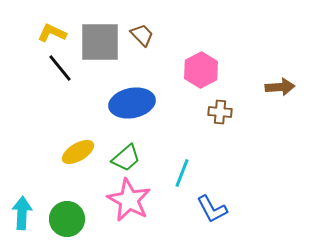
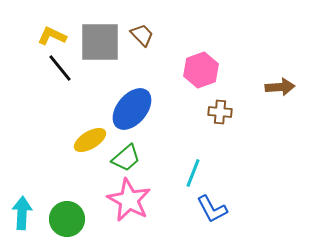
yellow L-shape: moved 3 px down
pink hexagon: rotated 8 degrees clockwise
blue ellipse: moved 6 px down; rotated 39 degrees counterclockwise
yellow ellipse: moved 12 px right, 12 px up
cyan line: moved 11 px right
